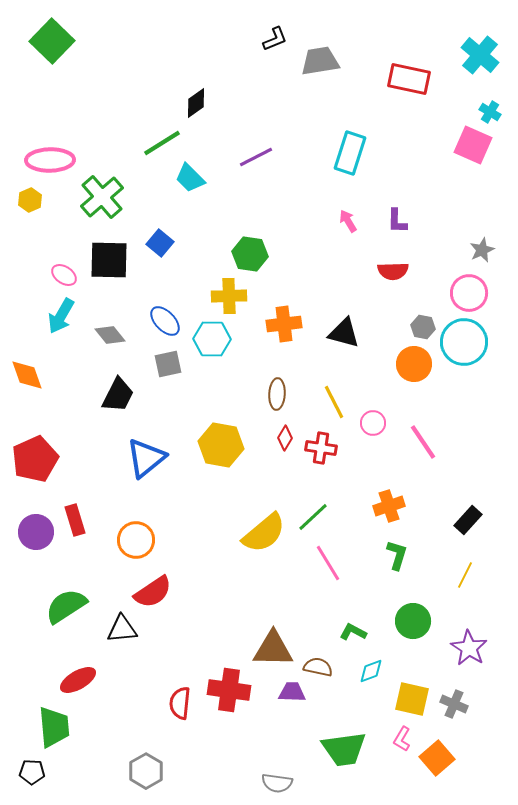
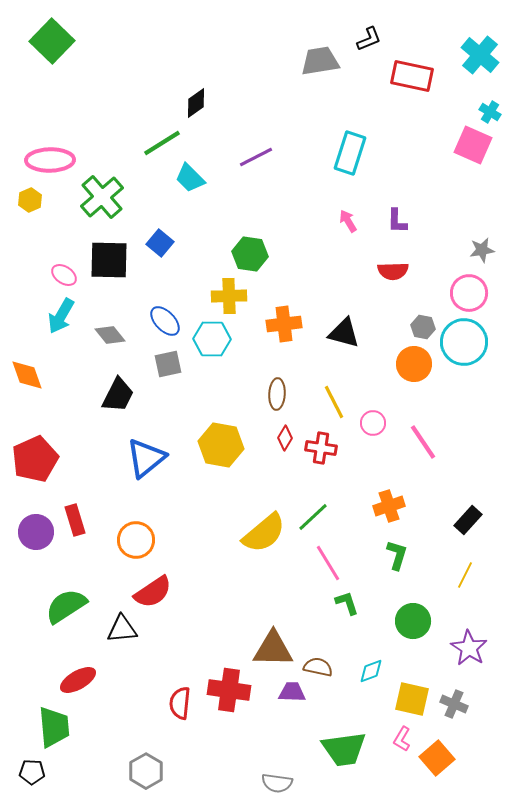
black L-shape at (275, 39): moved 94 px right
red rectangle at (409, 79): moved 3 px right, 3 px up
gray star at (482, 250): rotated 15 degrees clockwise
green L-shape at (353, 632): moved 6 px left, 29 px up; rotated 44 degrees clockwise
